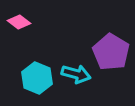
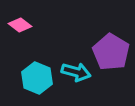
pink diamond: moved 1 px right, 3 px down
cyan arrow: moved 2 px up
